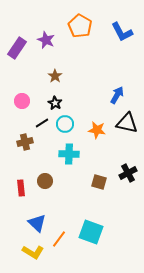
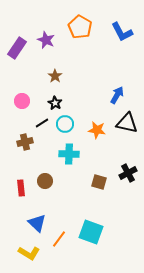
orange pentagon: moved 1 px down
yellow L-shape: moved 4 px left, 1 px down
